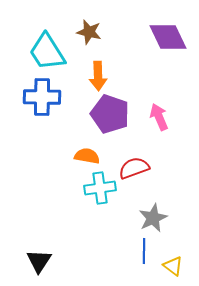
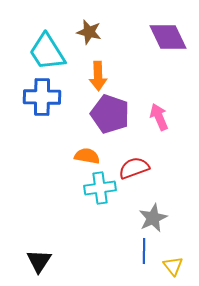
yellow triangle: rotated 15 degrees clockwise
